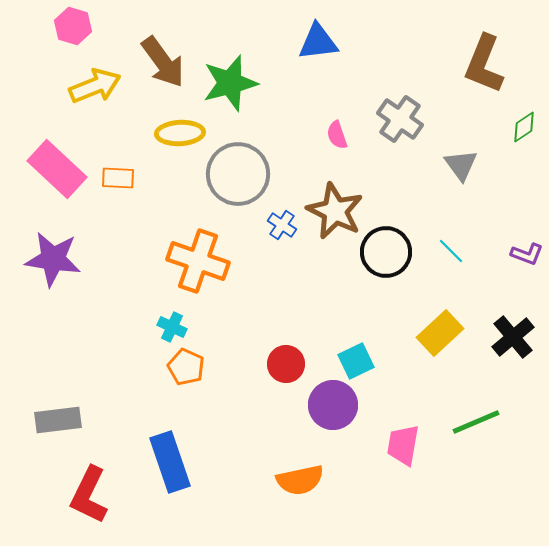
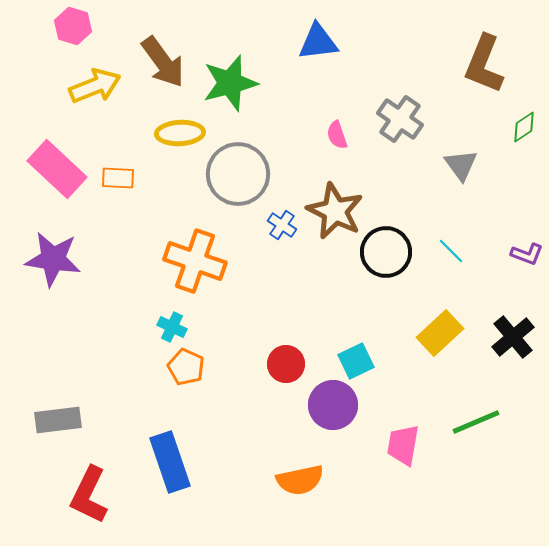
orange cross: moved 3 px left
